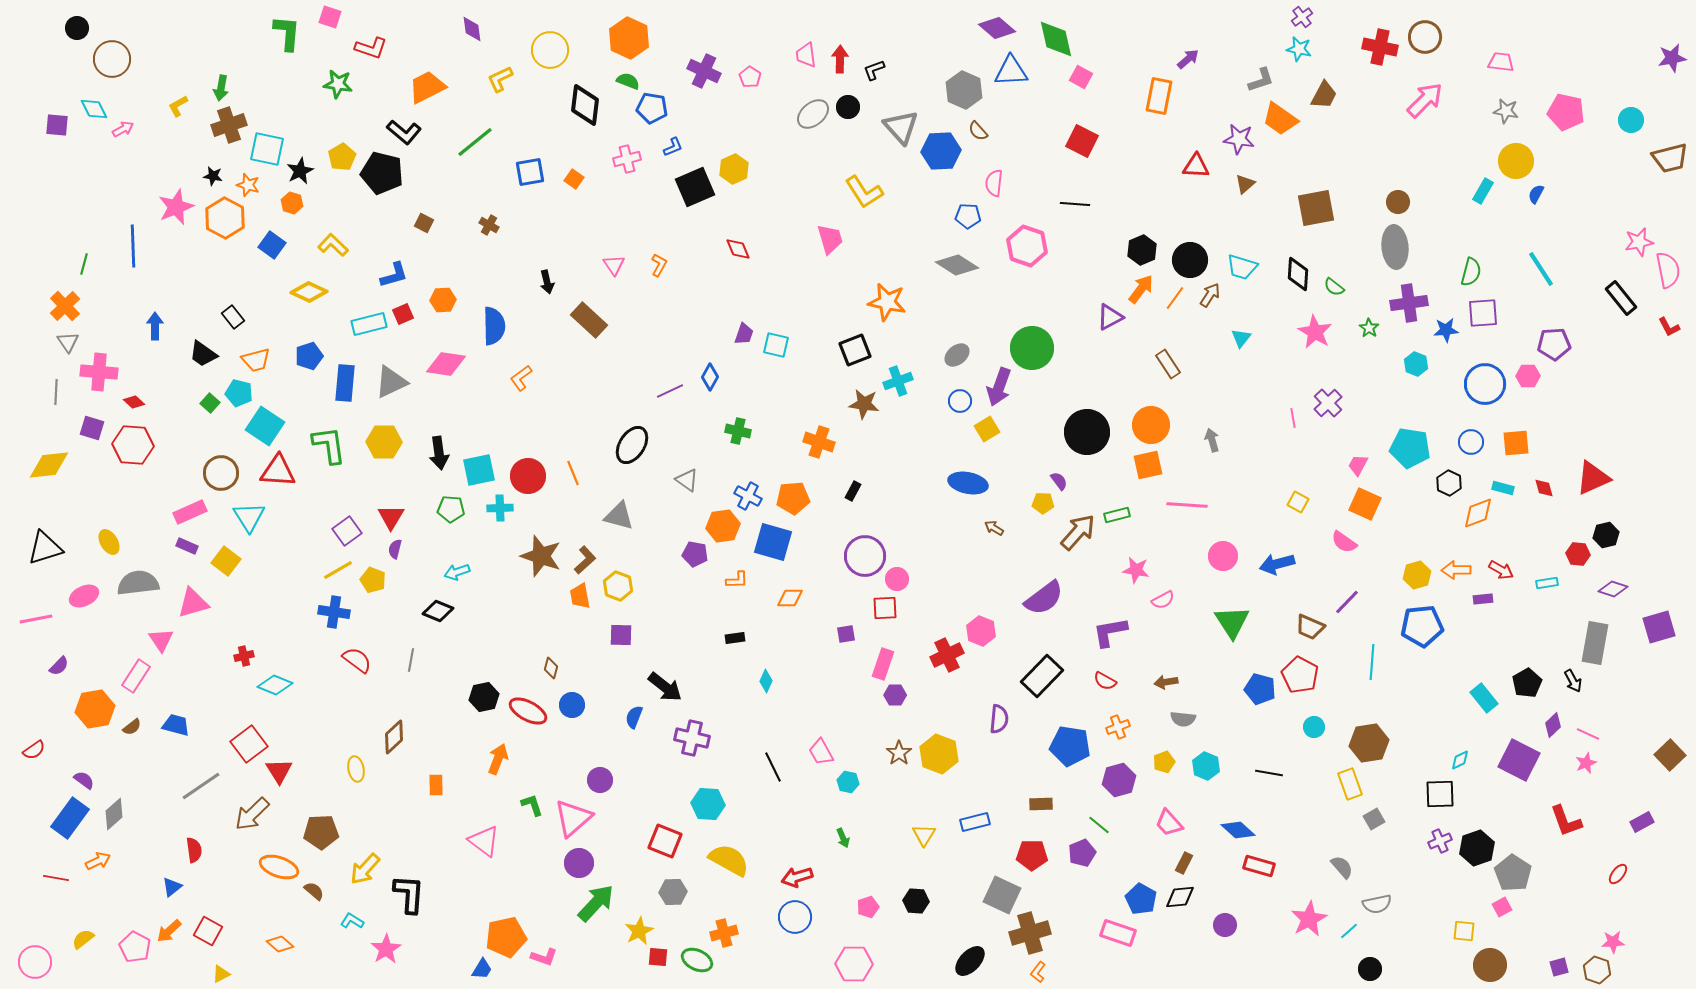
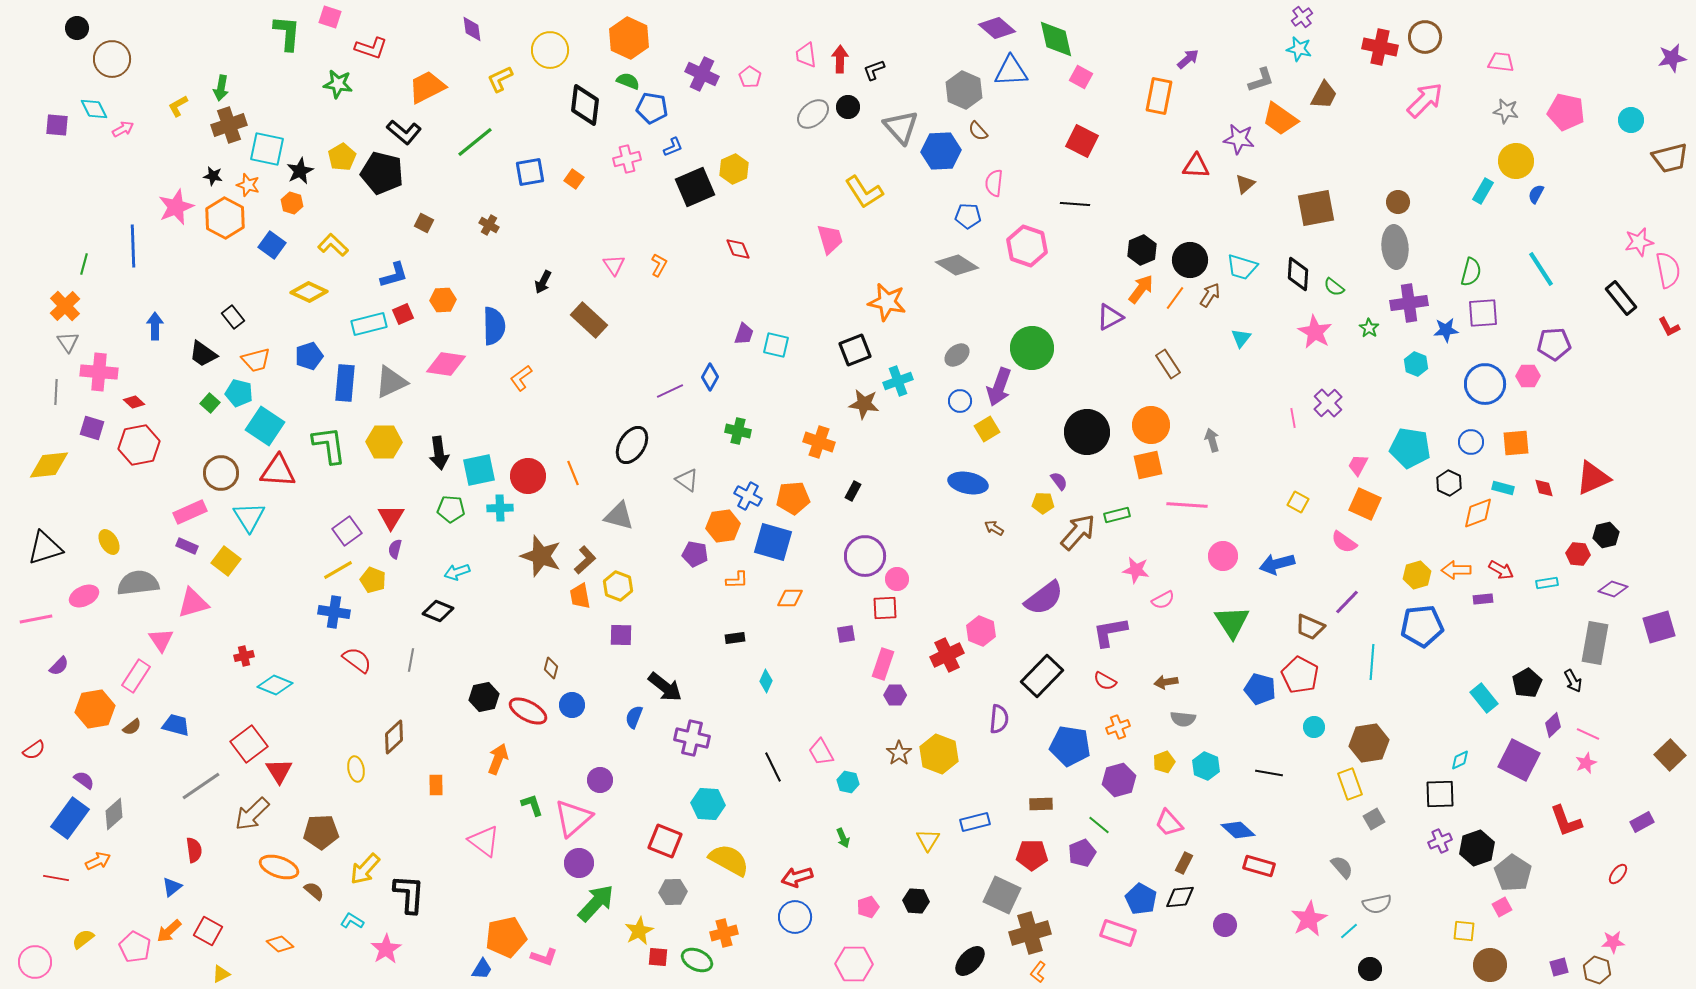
purple cross at (704, 71): moved 2 px left, 3 px down
black arrow at (547, 282): moved 4 px left; rotated 40 degrees clockwise
red hexagon at (133, 445): moved 6 px right; rotated 15 degrees counterclockwise
yellow triangle at (924, 835): moved 4 px right, 5 px down
